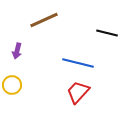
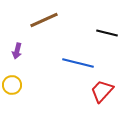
red trapezoid: moved 24 px right, 1 px up
